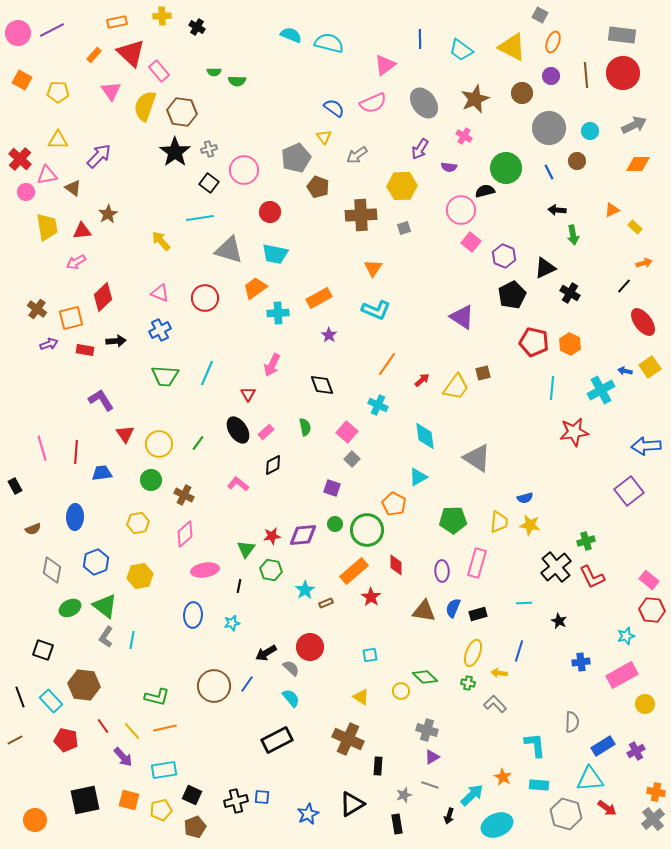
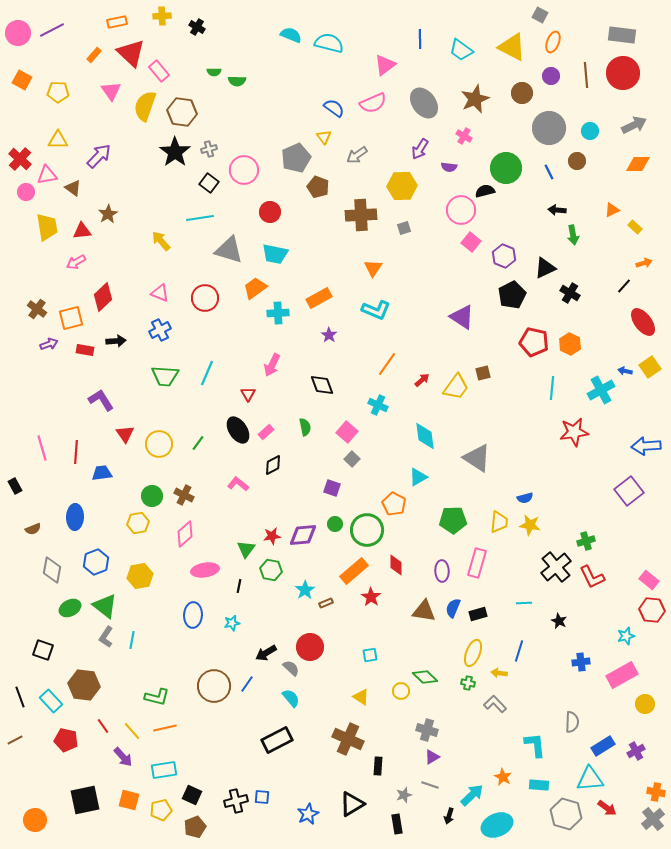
green circle at (151, 480): moved 1 px right, 16 px down
